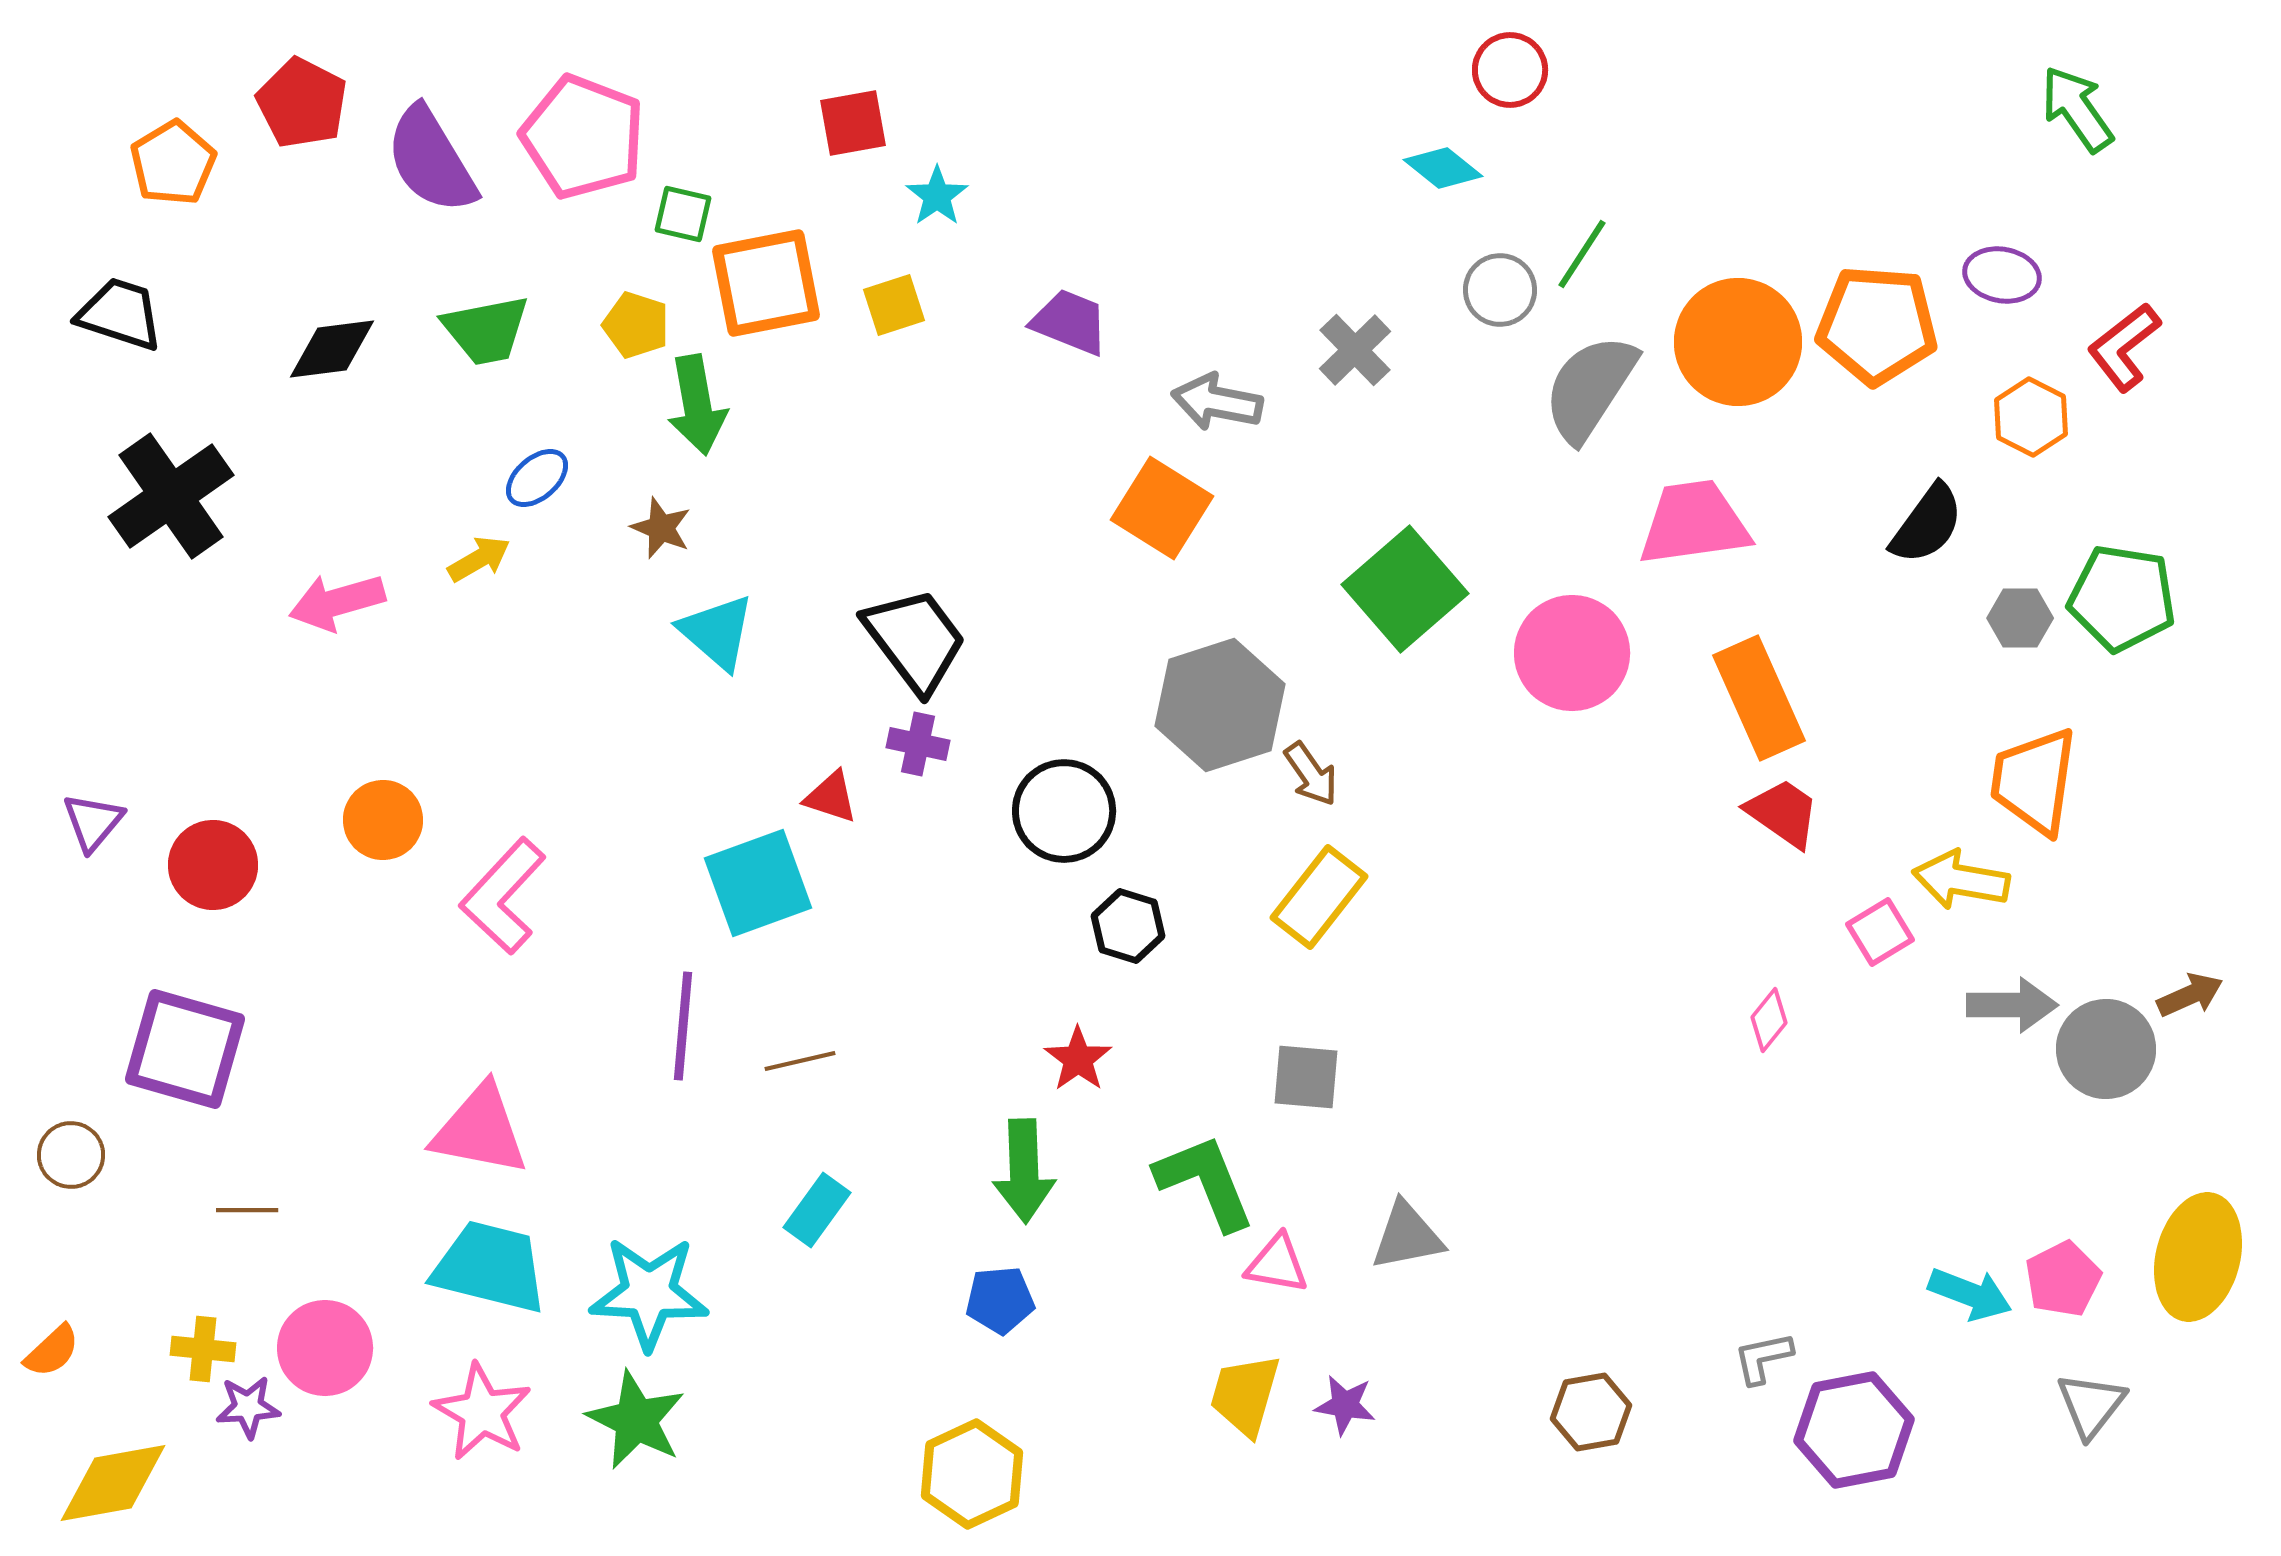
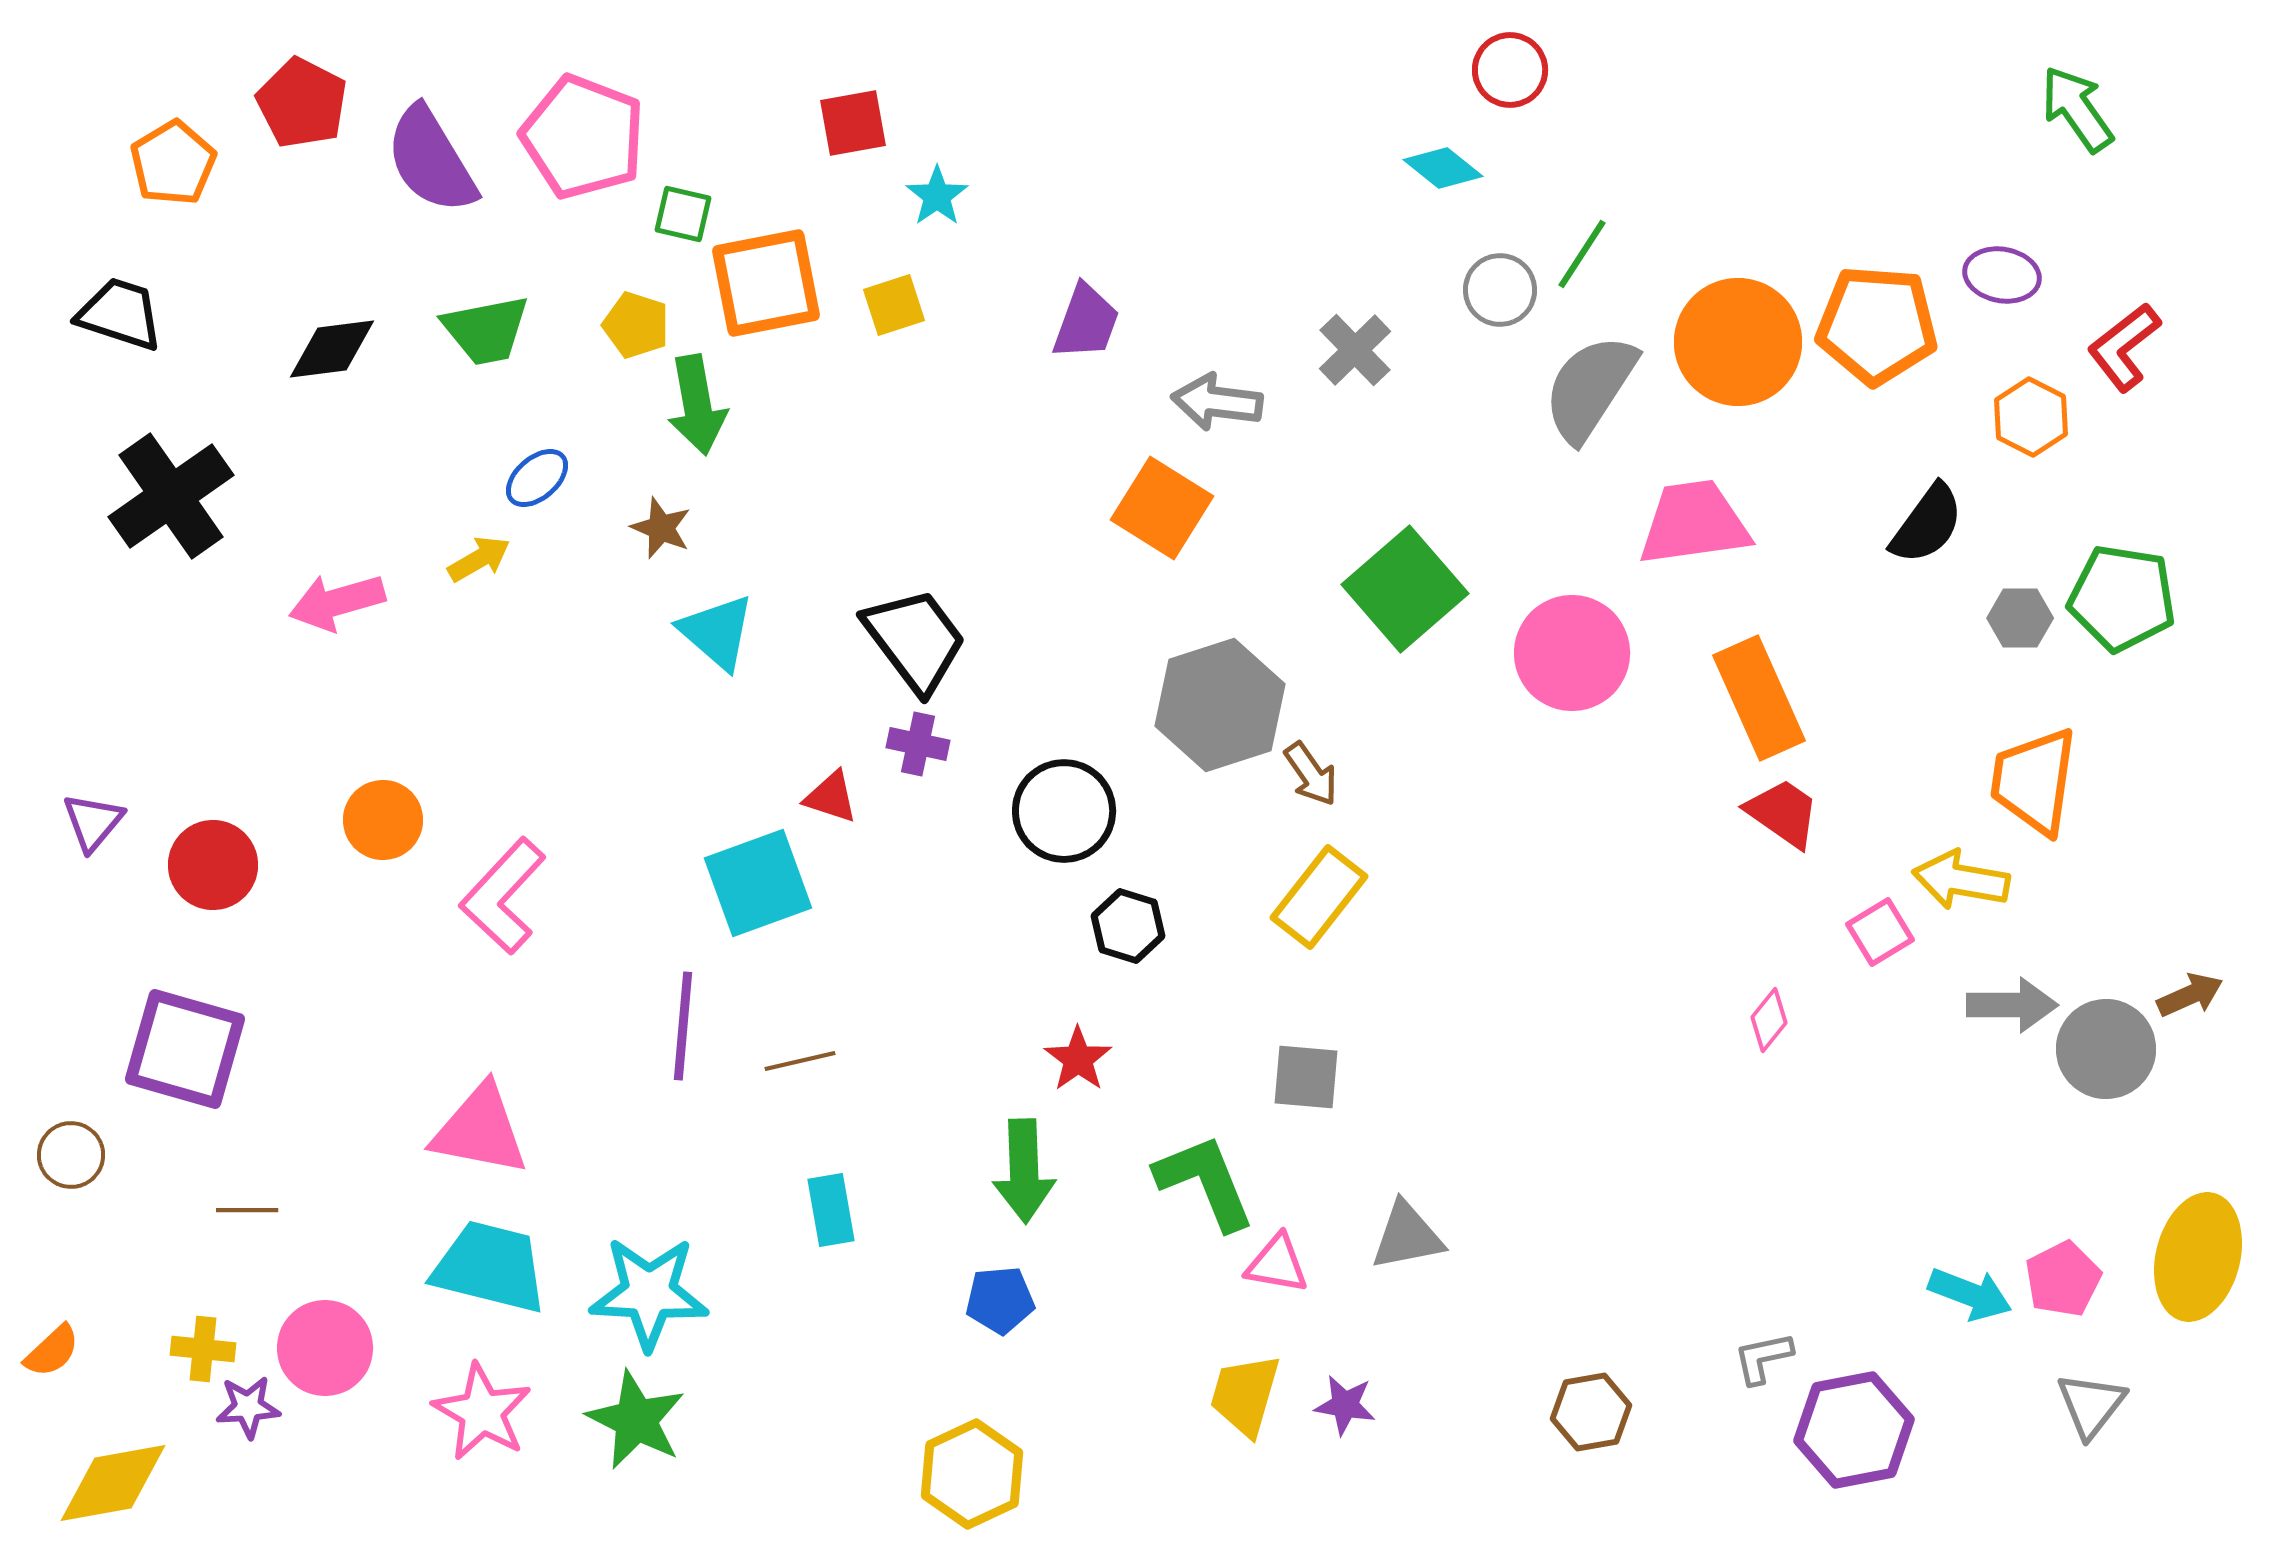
purple trapezoid at (1070, 322): moved 16 px right; rotated 88 degrees clockwise
gray arrow at (1217, 402): rotated 4 degrees counterclockwise
cyan rectangle at (817, 1210): moved 14 px right; rotated 46 degrees counterclockwise
